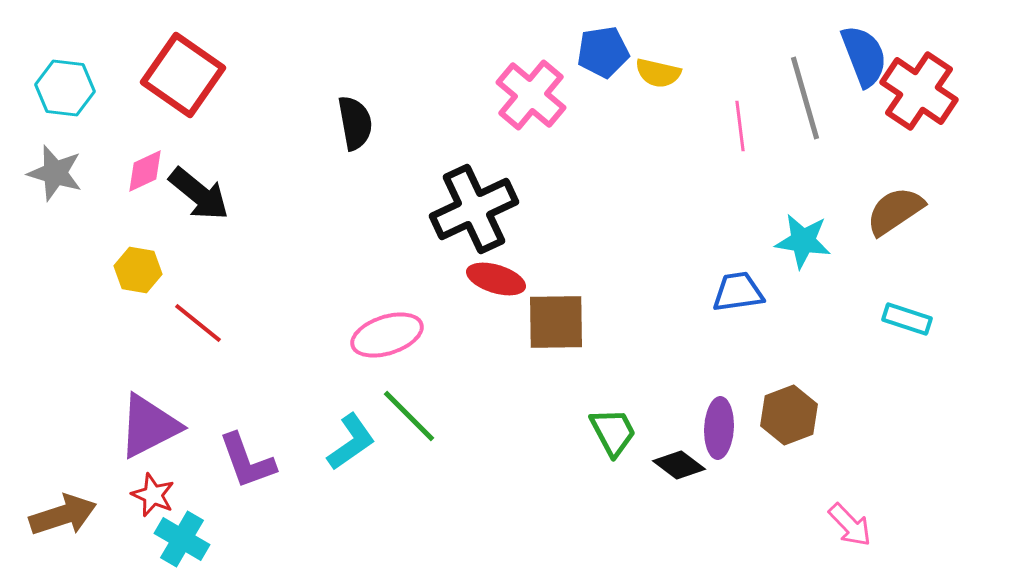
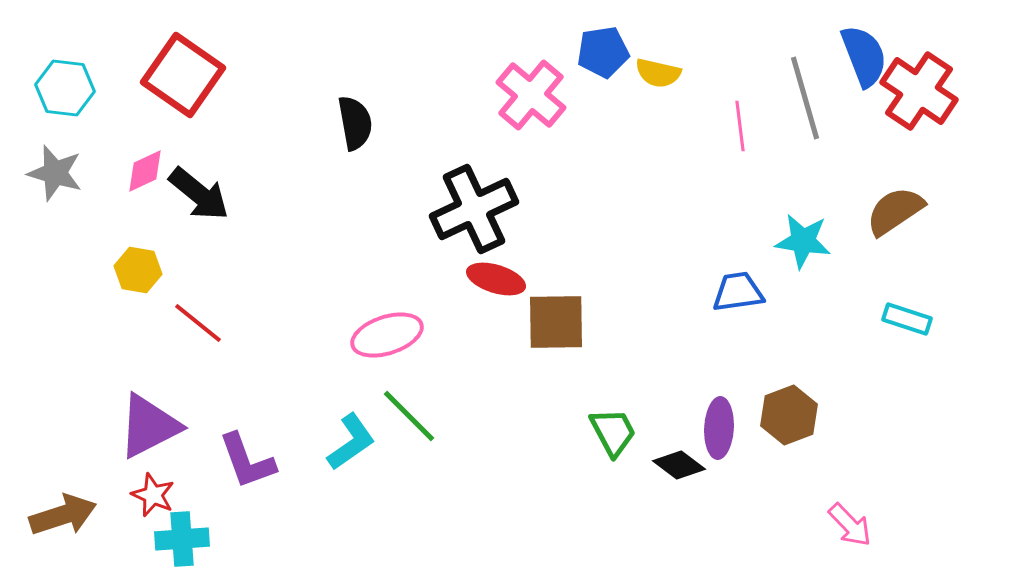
cyan cross: rotated 34 degrees counterclockwise
